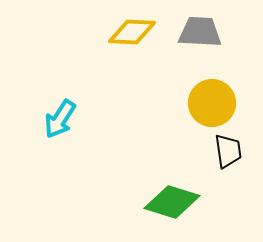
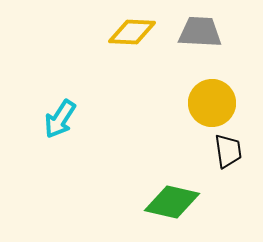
green diamond: rotated 4 degrees counterclockwise
